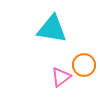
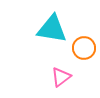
orange circle: moved 17 px up
